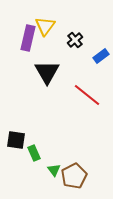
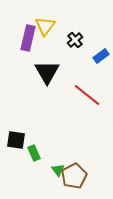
green triangle: moved 4 px right
